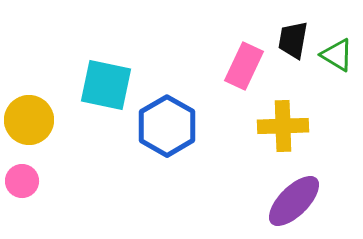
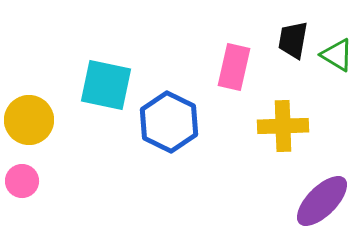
pink rectangle: moved 10 px left, 1 px down; rotated 12 degrees counterclockwise
blue hexagon: moved 2 px right, 4 px up; rotated 4 degrees counterclockwise
purple ellipse: moved 28 px right
